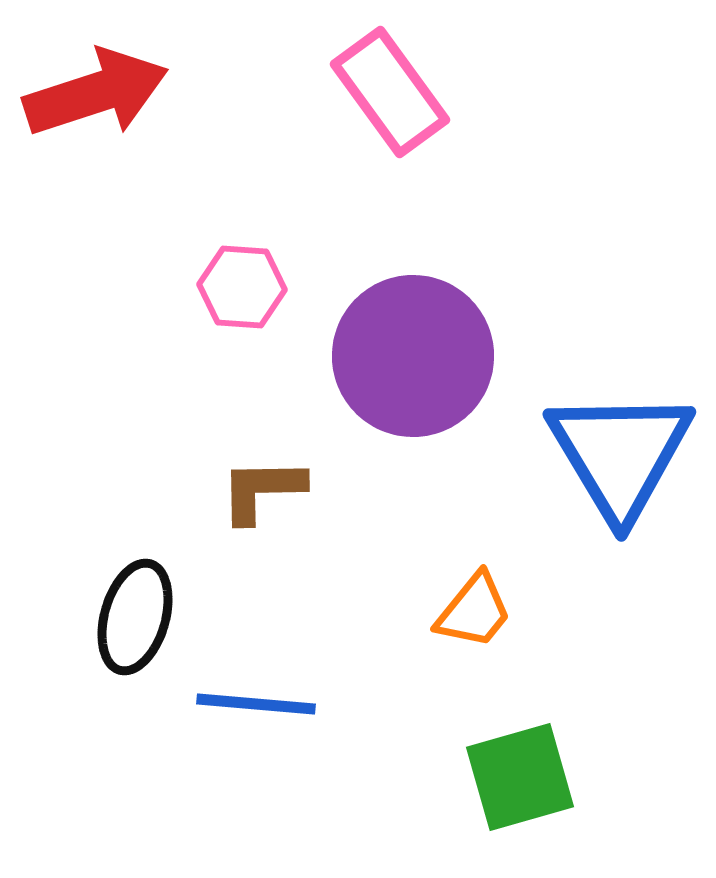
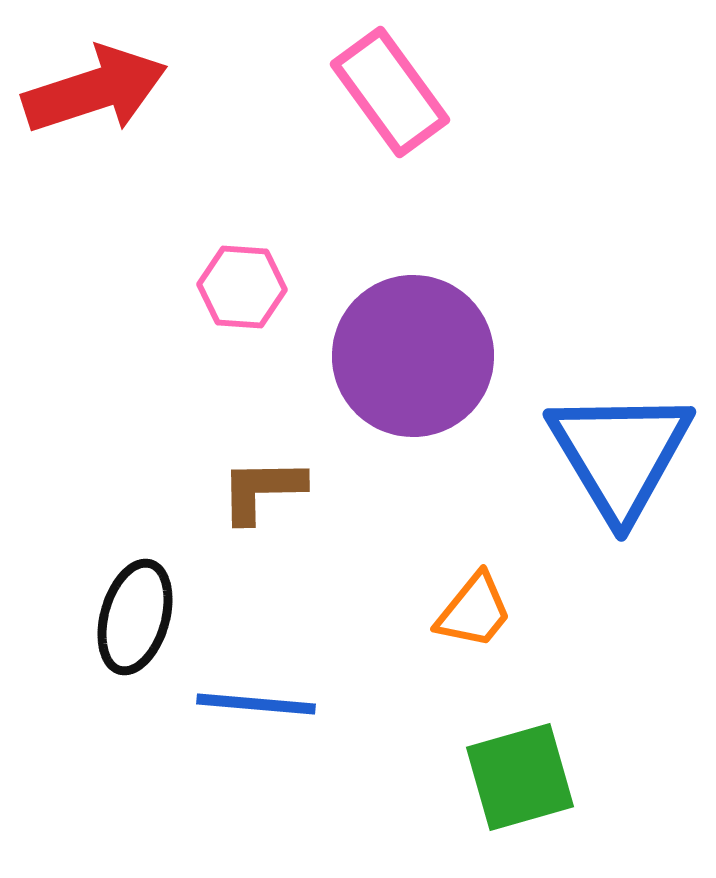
red arrow: moved 1 px left, 3 px up
